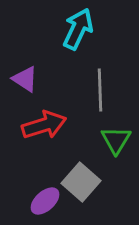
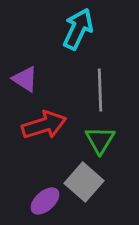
green triangle: moved 16 px left
gray square: moved 3 px right
